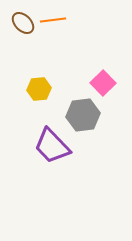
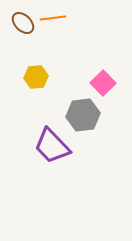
orange line: moved 2 px up
yellow hexagon: moved 3 px left, 12 px up
